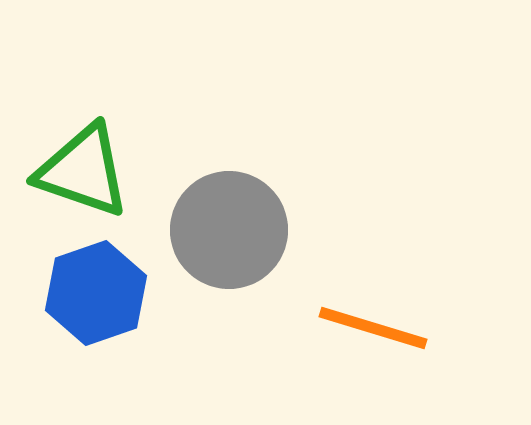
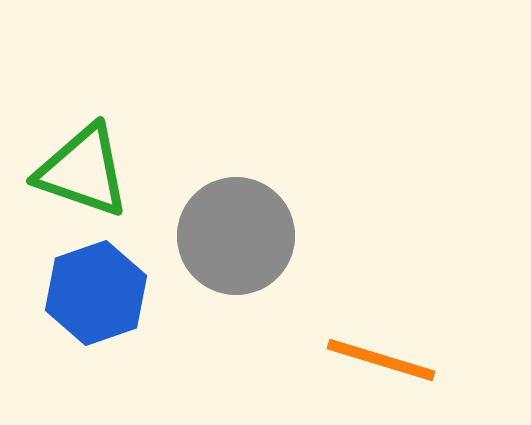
gray circle: moved 7 px right, 6 px down
orange line: moved 8 px right, 32 px down
